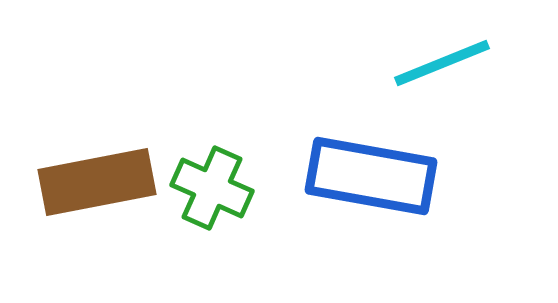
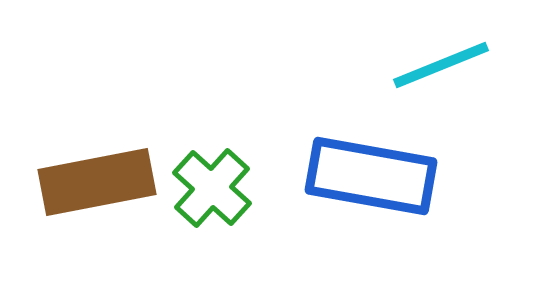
cyan line: moved 1 px left, 2 px down
green cross: rotated 18 degrees clockwise
